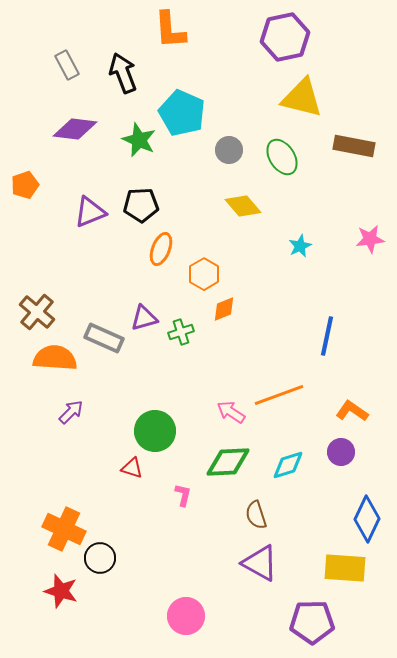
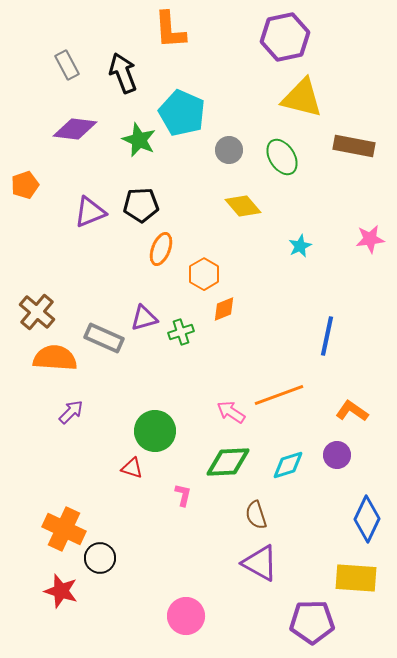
purple circle at (341, 452): moved 4 px left, 3 px down
yellow rectangle at (345, 568): moved 11 px right, 10 px down
